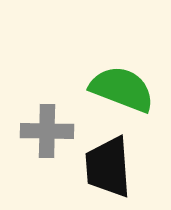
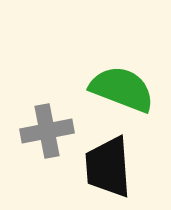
gray cross: rotated 12 degrees counterclockwise
